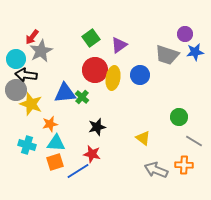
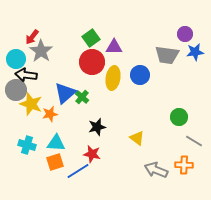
purple triangle: moved 5 px left, 2 px down; rotated 36 degrees clockwise
gray star: rotated 10 degrees counterclockwise
gray trapezoid: rotated 10 degrees counterclockwise
red circle: moved 3 px left, 8 px up
blue triangle: rotated 35 degrees counterclockwise
orange star: moved 10 px up
yellow triangle: moved 6 px left
